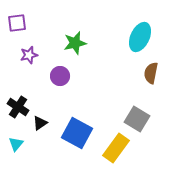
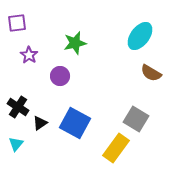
cyan ellipse: moved 1 px up; rotated 12 degrees clockwise
purple star: rotated 24 degrees counterclockwise
brown semicircle: rotated 70 degrees counterclockwise
gray square: moved 1 px left
blue square: moved 2 px left, 10 px up
